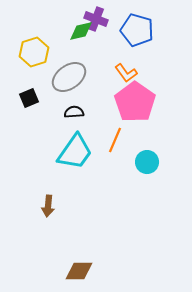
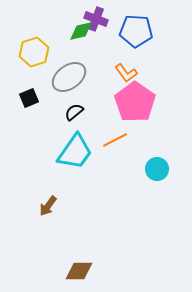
blue pentagon: moved 1 px left, 1 px down; rotated 12 degrees counterclockwise
black semicircle: rotated 36 degrees counterclockwise
orange line: rotated 40 degrees clockwise
cyan circle: moved 10 px right, 7 px down
brown arrow: rotated 30 degrees clockwise
